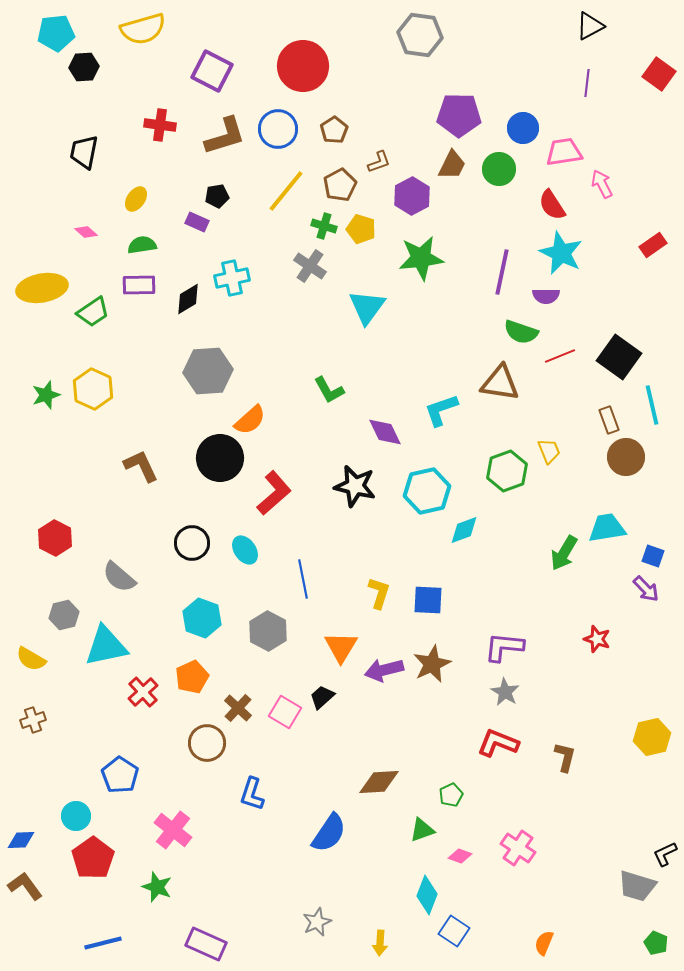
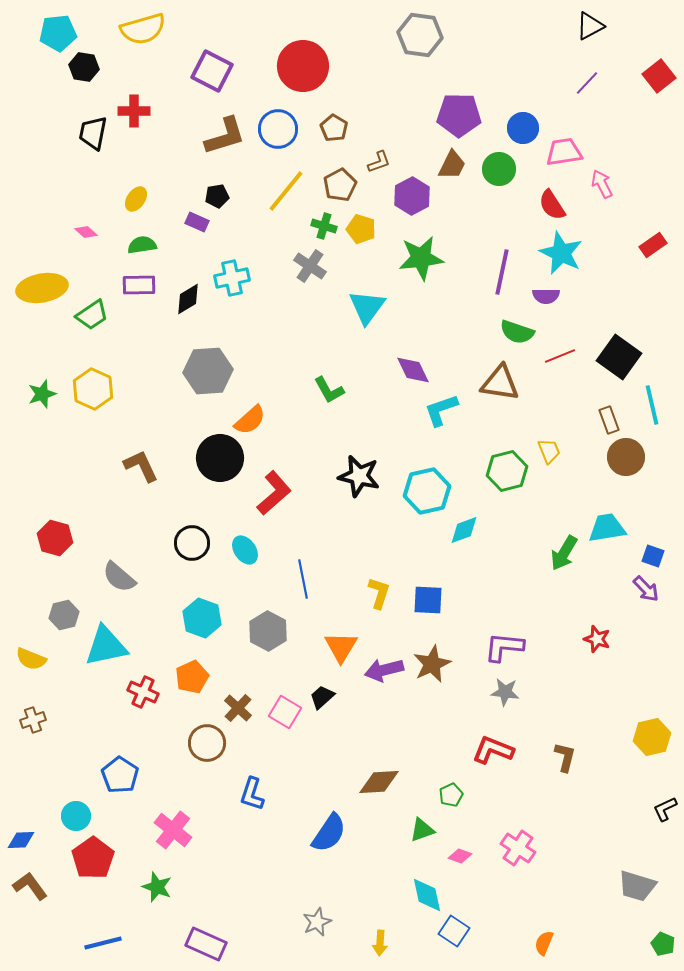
cyan pentagon at (56, 33): moved 2 px right
black hexagon at (84, 67): rotated 12 degrees clockwise
red square at (659, 74): moved 2 px down; rotated 16 degrees clockwise
purple line at (587, 83): rotated 36 degrees clockwise
red cross at (160, 125): moved 26 px left, 14 px up; rotated 8 degrees counterclockwise
brown pentagon at (334, 130): moved 2 px up; rotated 8 degrees counterclockwise
black trapezoid at (84, 152): moved 9 px right, 19 px up
green trapezoid at (93, 312): moved 1 px left, 3 px down
green semicircle at (521, 332): moved 4 px left
green star at (46, 395): moved 4 px left, 1 px up
purple diamond at (385, 432): moved 28 px right, 62 px up
green hexagon at (507, 471): rotated 6 degrees clockwise
black star at (355, 486): moved 4 px right, 10 px up
red hexagon at (55, 538): rotated 12 degrees counterclockwise
yellow semicircle at (31, 659): rotated 8 degrees counterclockwise
red cross at (143, 692): rotated 24 degrees counterclockwise
gray star at (505, 692): rotated 24 degrees counterclockwise
red L-shape at (498, 743): moved 5 px left, 7 px down
black L-shape at (665, 854): moved 45 px up
brown L-shape at (25, 886): moved 5 px right
cyan diamond at (427, 895): rotated 33 degrees counterclockwise
green pentagon at (656, 943): moved 7 px right, 1 px down
